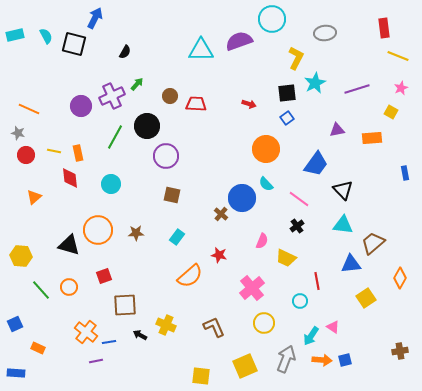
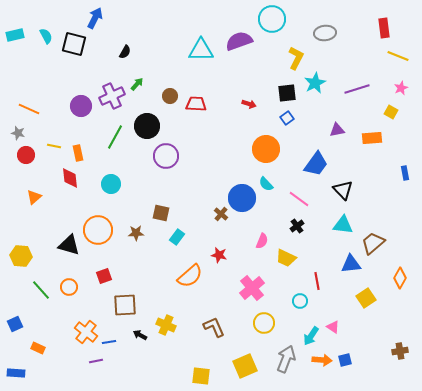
yellow line at (54, 151): moved 5 px up
brown square at (172, 195): moved 11 px left, 18 px down
